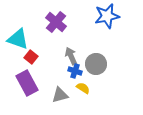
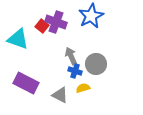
blue star: moved 16 px left; rotated 15 degrees counterclockwise
purple cross: rotated 20 degrees counterclockwise
red square: moved 11 px right, 31 px up
purple rectangle: moved 1 px left; rotated 35 degrees counterclockwise
yellow semicircle: rotated 48 degrees counterclockwise
gray triangle: rotated 42 degrees clockwise
